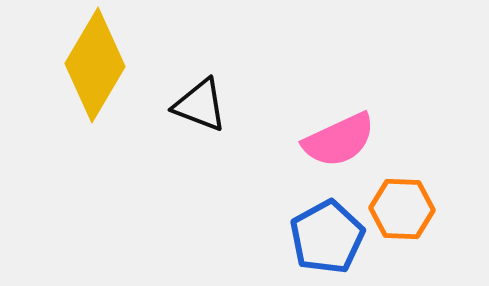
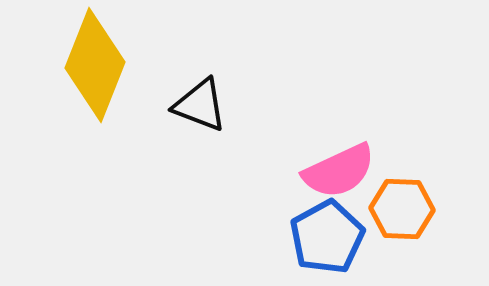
yellow diamond: rotated 9 degrees counterclockwise
pink semicircle: moved 31 px down
